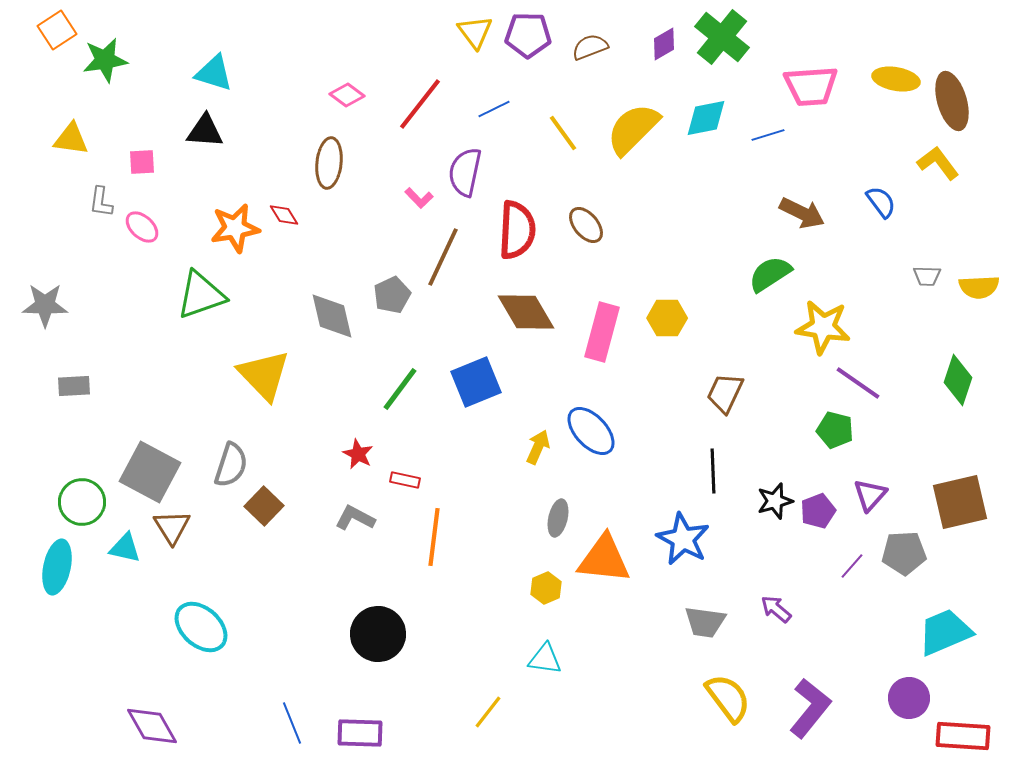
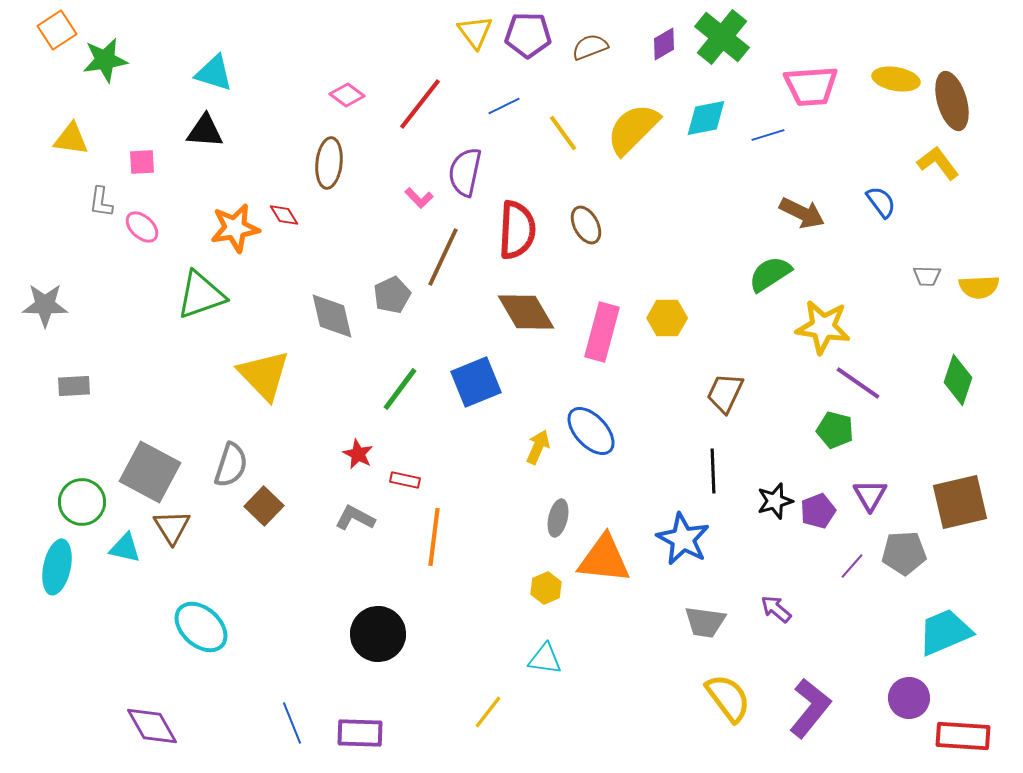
blue line at (494, 109): moved 10 px right, 3 px up
brown ellipse at (586, 225): rotated 12 degrees clockwise
purple triangle at (870, 495): rotated 12 degrees counterclockwise
